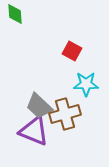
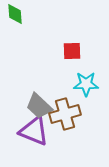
red square: rotated 30 degrees counterclockwise
